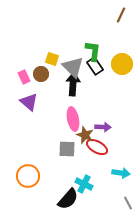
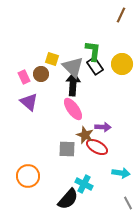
pink ellipse: moved 10 px up; rotated 25 degrees counterclockwise
